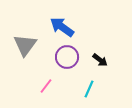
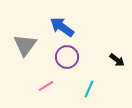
black arrow: moved 17 px right
pink line: rotated 21 degrees clockwise
